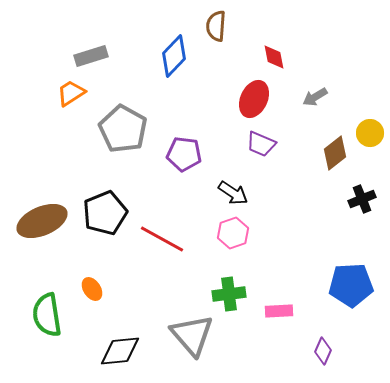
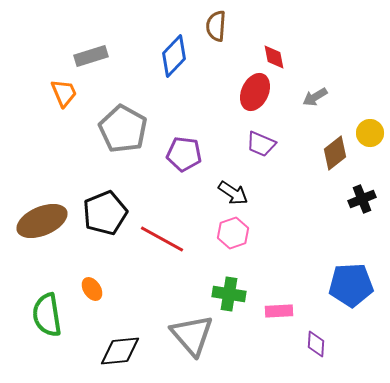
orange trapezoid: moved 7 px left; rotated 100 degrees clockwise
red ellipse: moved 1 px right, 7 px up
green cross: rotated 16 degrees clockwise
purple diamond: moved 7 px left, 7 px up; rotated 20 degrees counterclockwise
